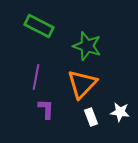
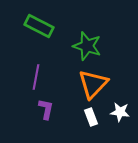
orange triangle: moved 11 px right
purple L-shape: rotated 10 degrees clockwise
